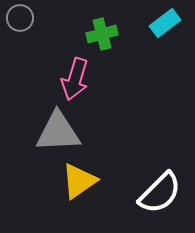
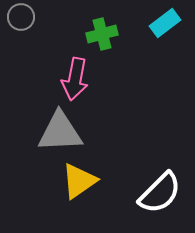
gray circle: moved 1 px right, 1 px up
pink arrow: rotated 6 degrees counterclockwise
gray triangle: moved 2 px right
